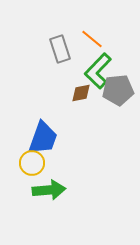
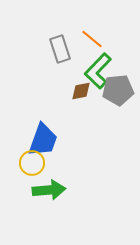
brown diamond: moved 2 px up
blue trapezoid: moved 2 px down
